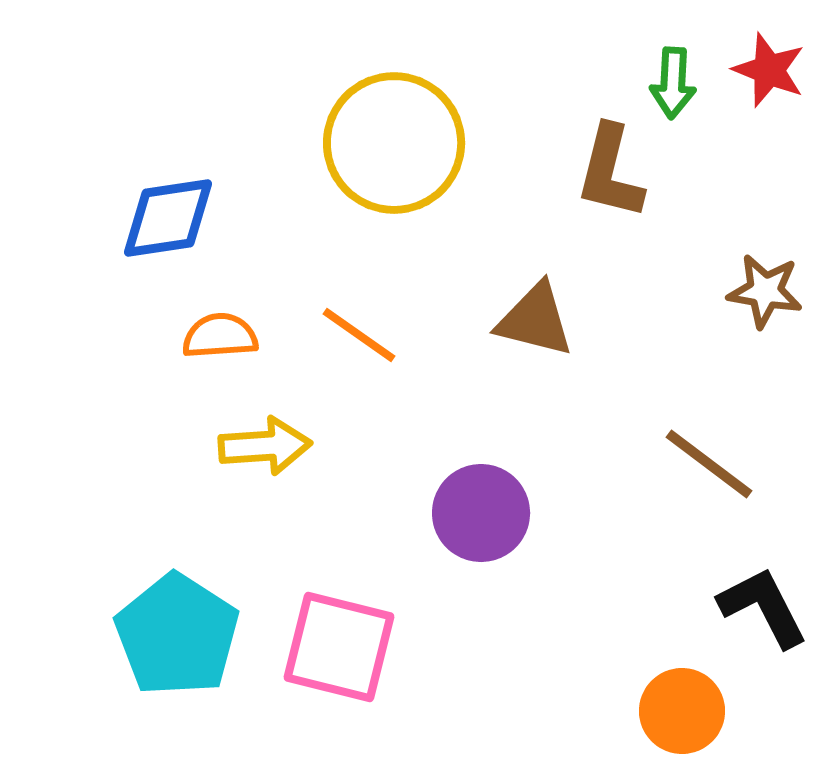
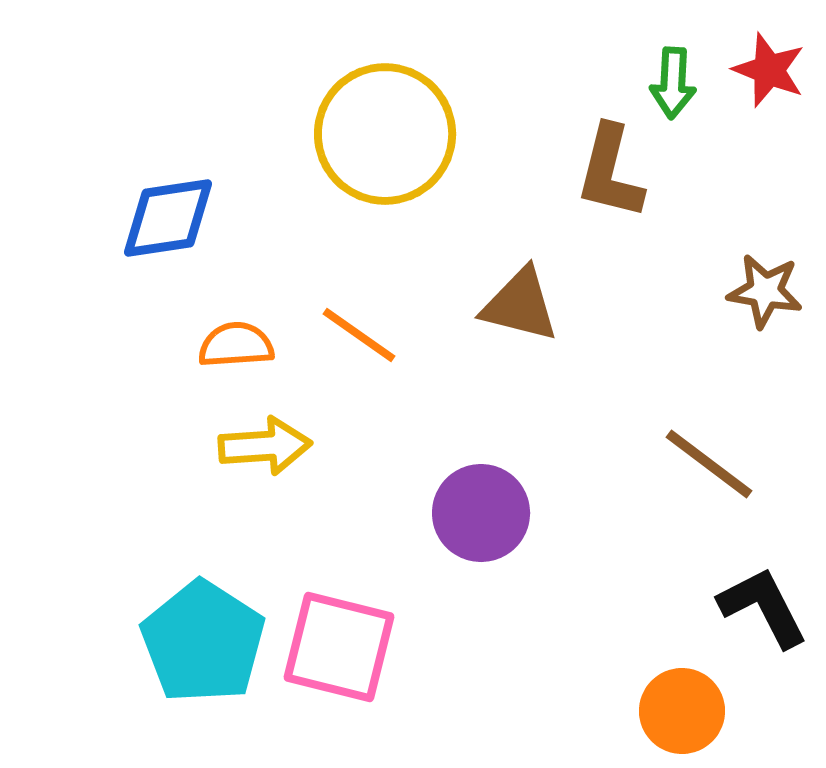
yellow circle: moved 9 px left, 9 px up
brown triangle: moved 15 px left, 15 px up
orange semicircle: moved 16 px right, 9 px down
cyan pentagon: moved 26 px right, 7 px down
